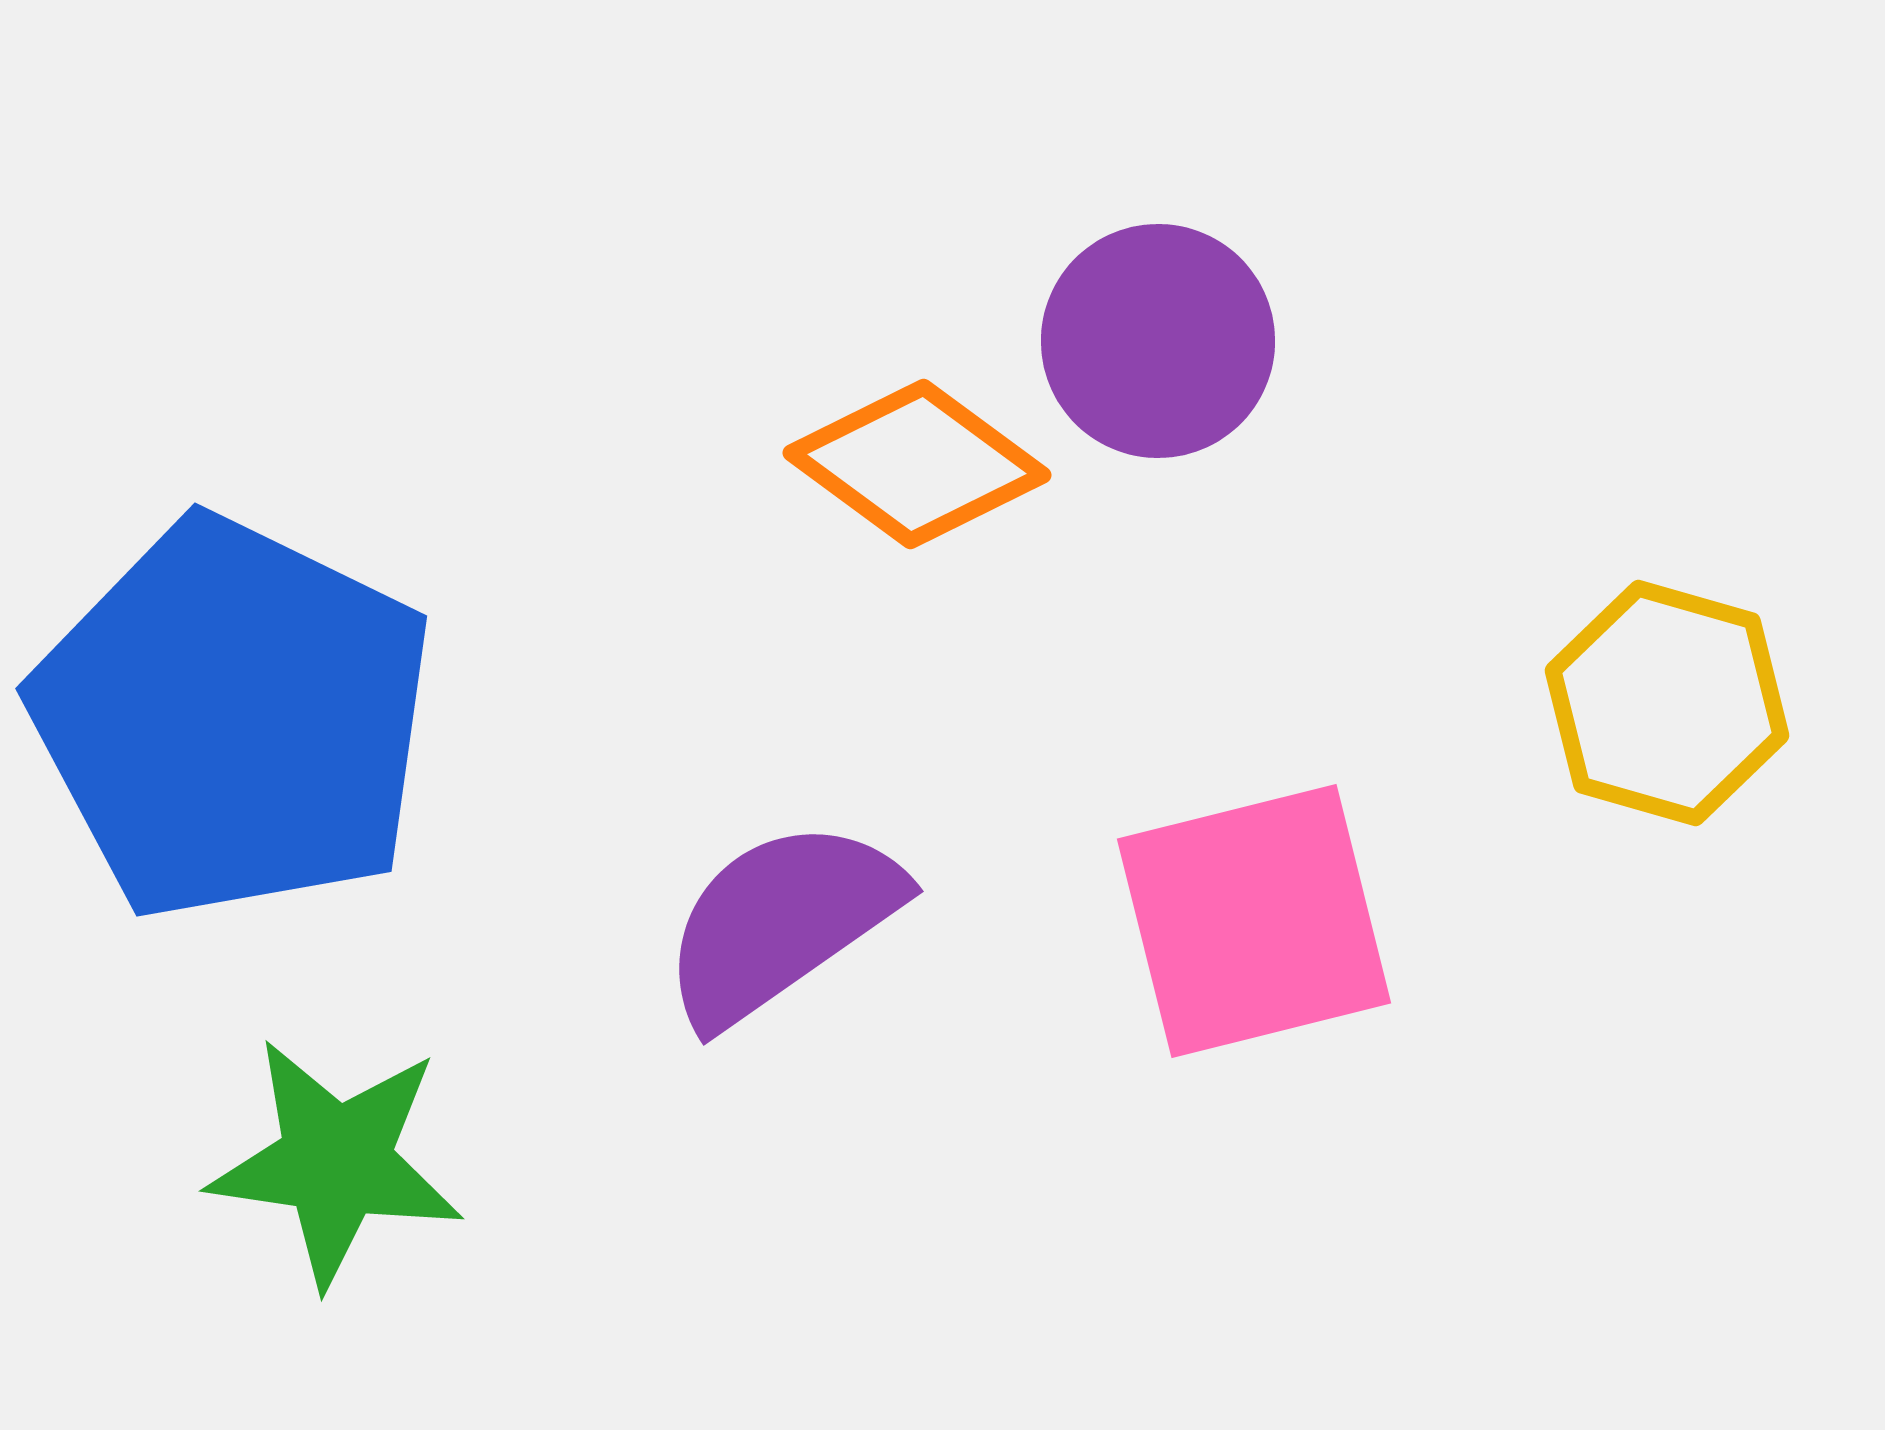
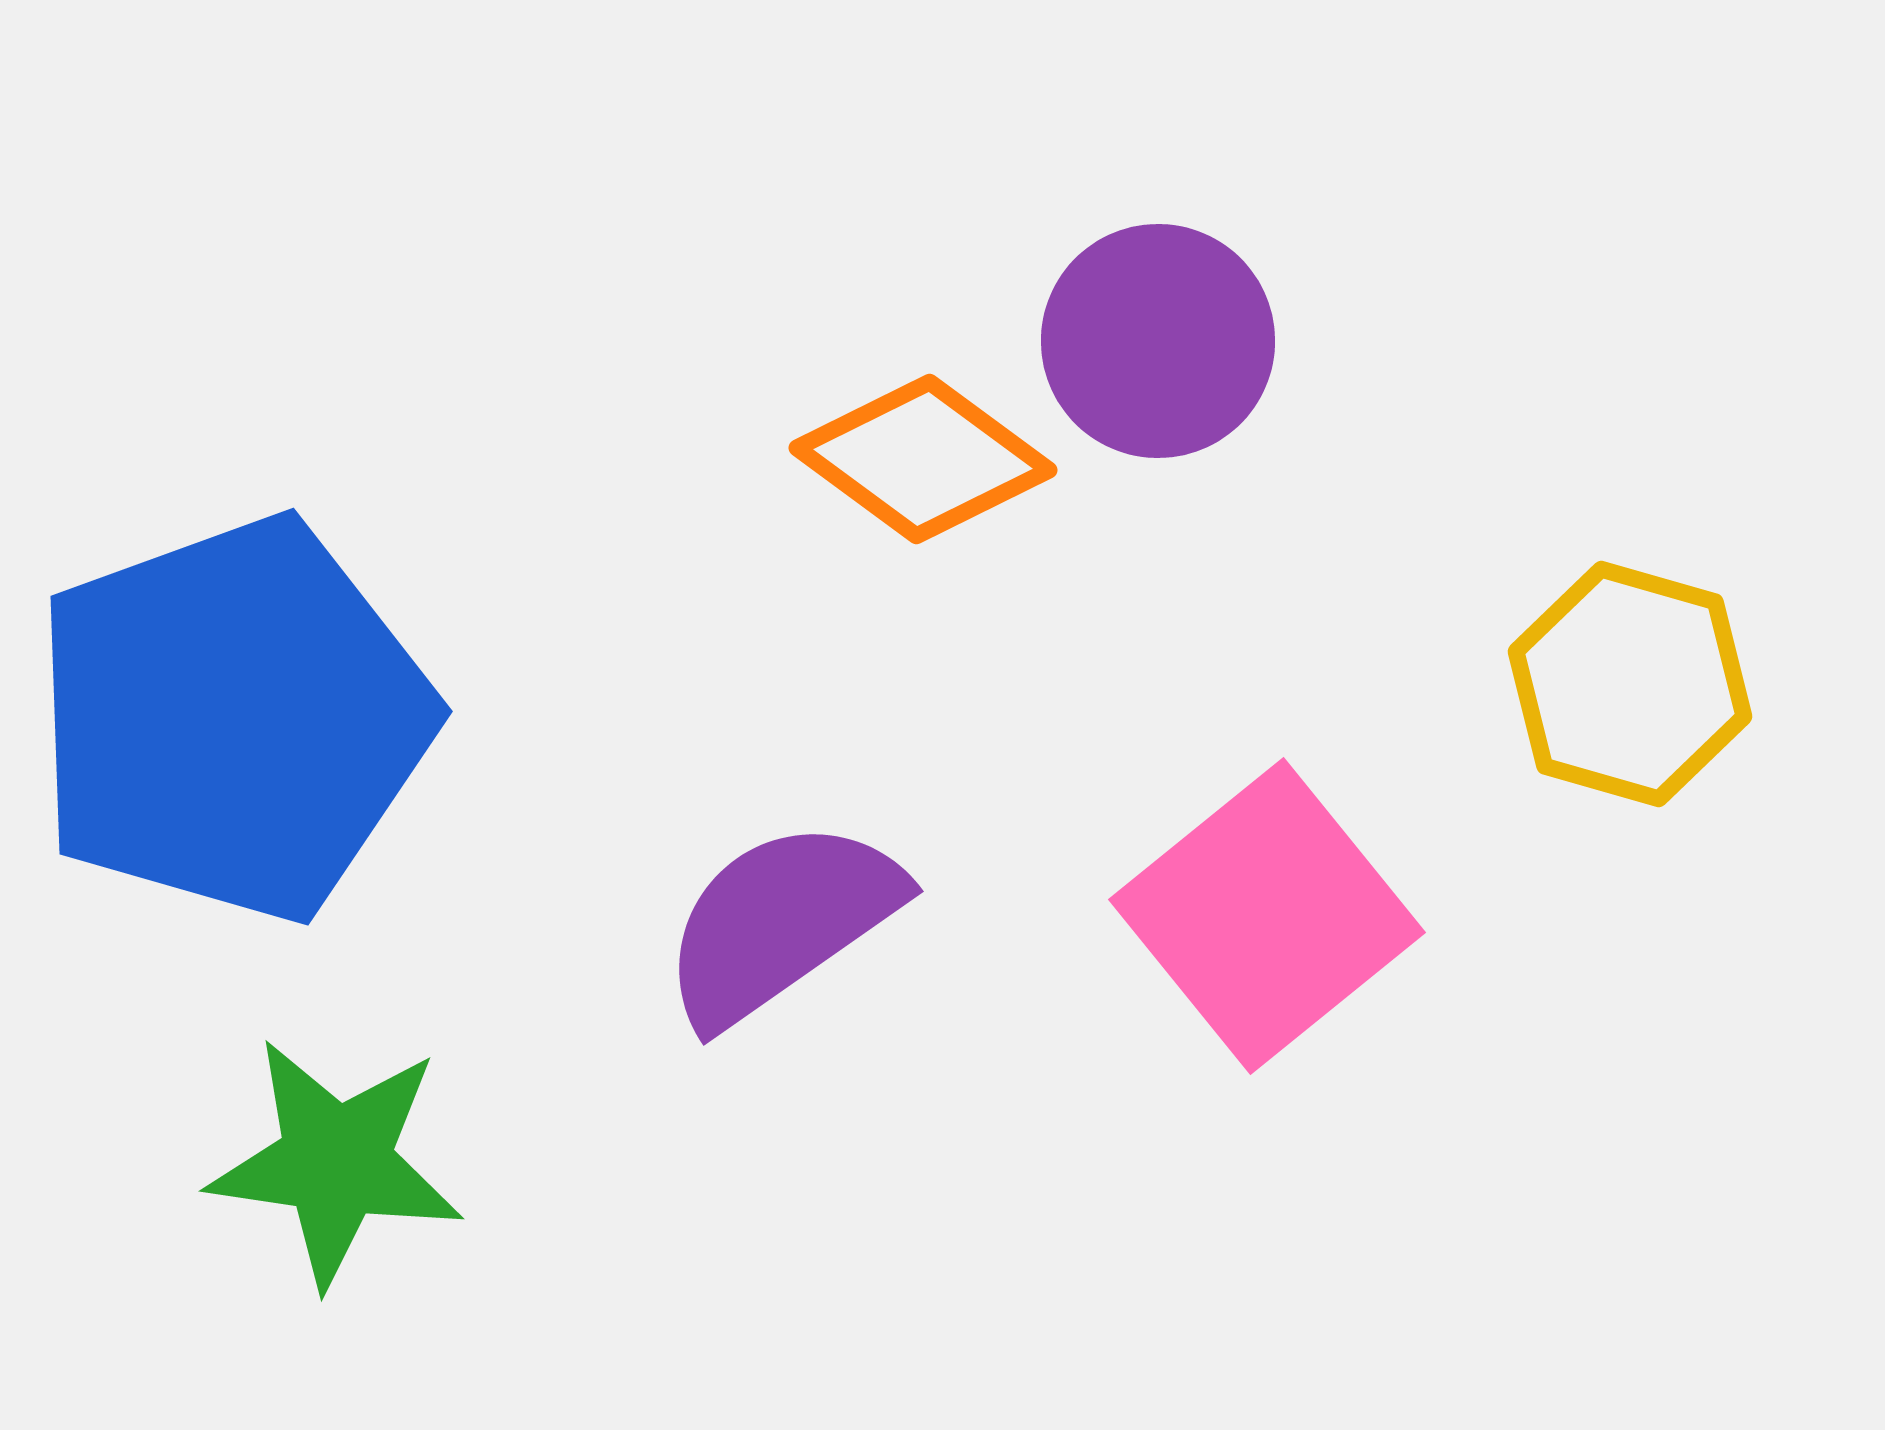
orange diamond: moved 6 px right, 5 px up
yellow hexagon: moved 37 px left, 19 px up
blue pentagon: rotated 26 degrees clockwise
pink square: moved 13 px right, 5 px up; rotated 25 degrees counterclockwise
